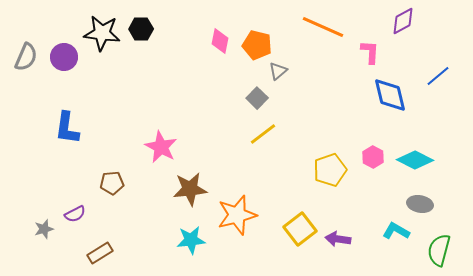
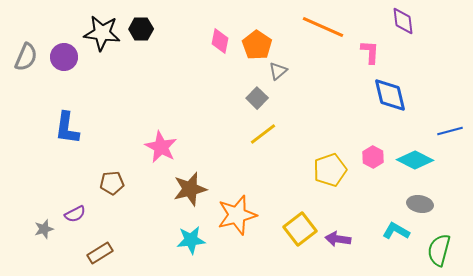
purple diamond: rotated 68 degrees counterclockwise
orange pentagon: rotated 20 degrees clockwise
blue line: moved 12 px right, 55 px down; rotated 25 degrees clockwise
brown star: rotated 8 degrees counterclockwise
